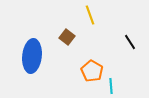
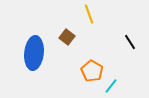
yellow line: moved 1 px left, 1 px up
blue ellipse: moved 2 px right, 3 px up
cyan line: rotated 42 degrees clockwise
